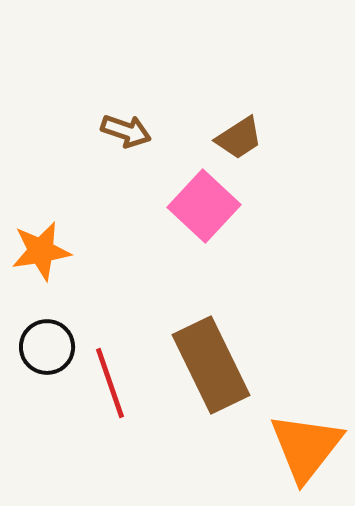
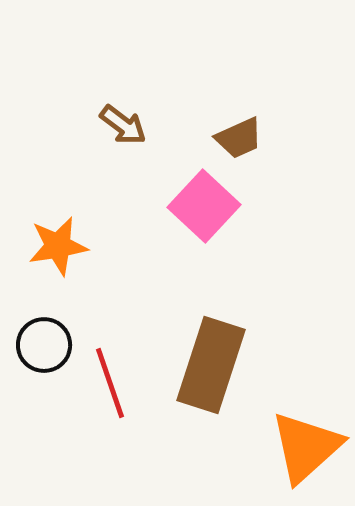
brown arrow: moved 3 px left, 6 px up; rotated 18 degrees clockwise
brown trapezoid: rotated 9 degrees clockwise
orange star: moved 17 px right, 5 px up
black circle: moved 3 px left, 2 px up
brown rectangle: rotated 44 degrees clockwise
orange triangle: rotated 10 degrees clockwise
